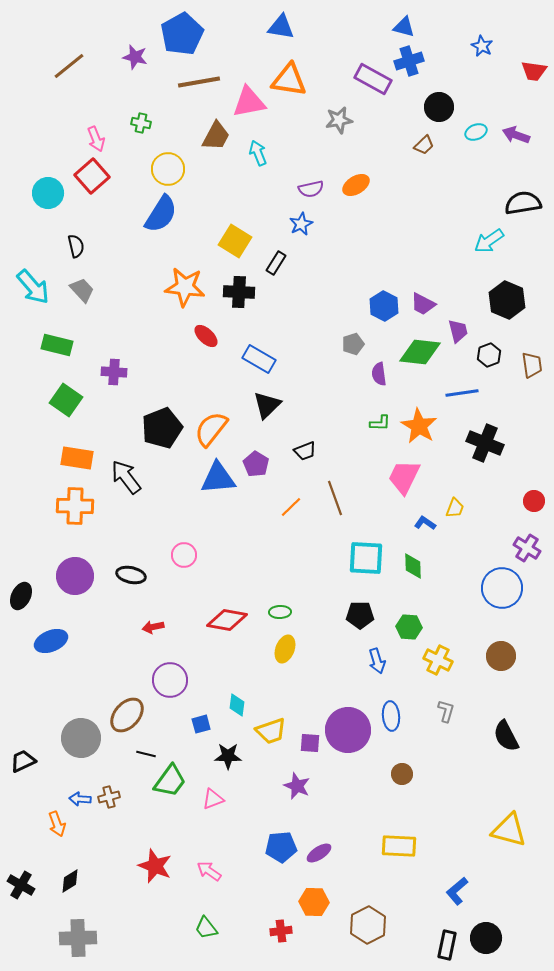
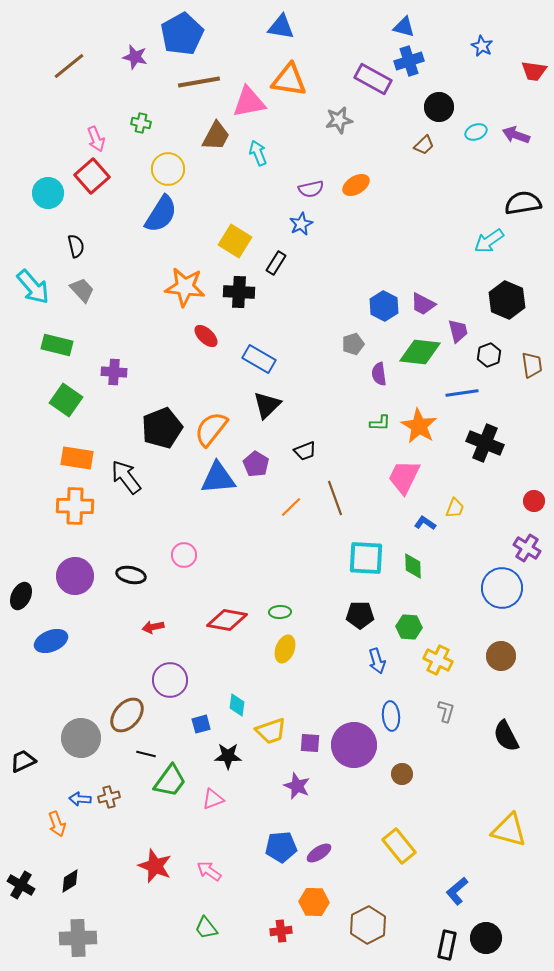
purple circle at (348, 730): moved 6 px right, 15 px down
yellow rectangle at (399, 846): rotated 48 degrees clockwise
